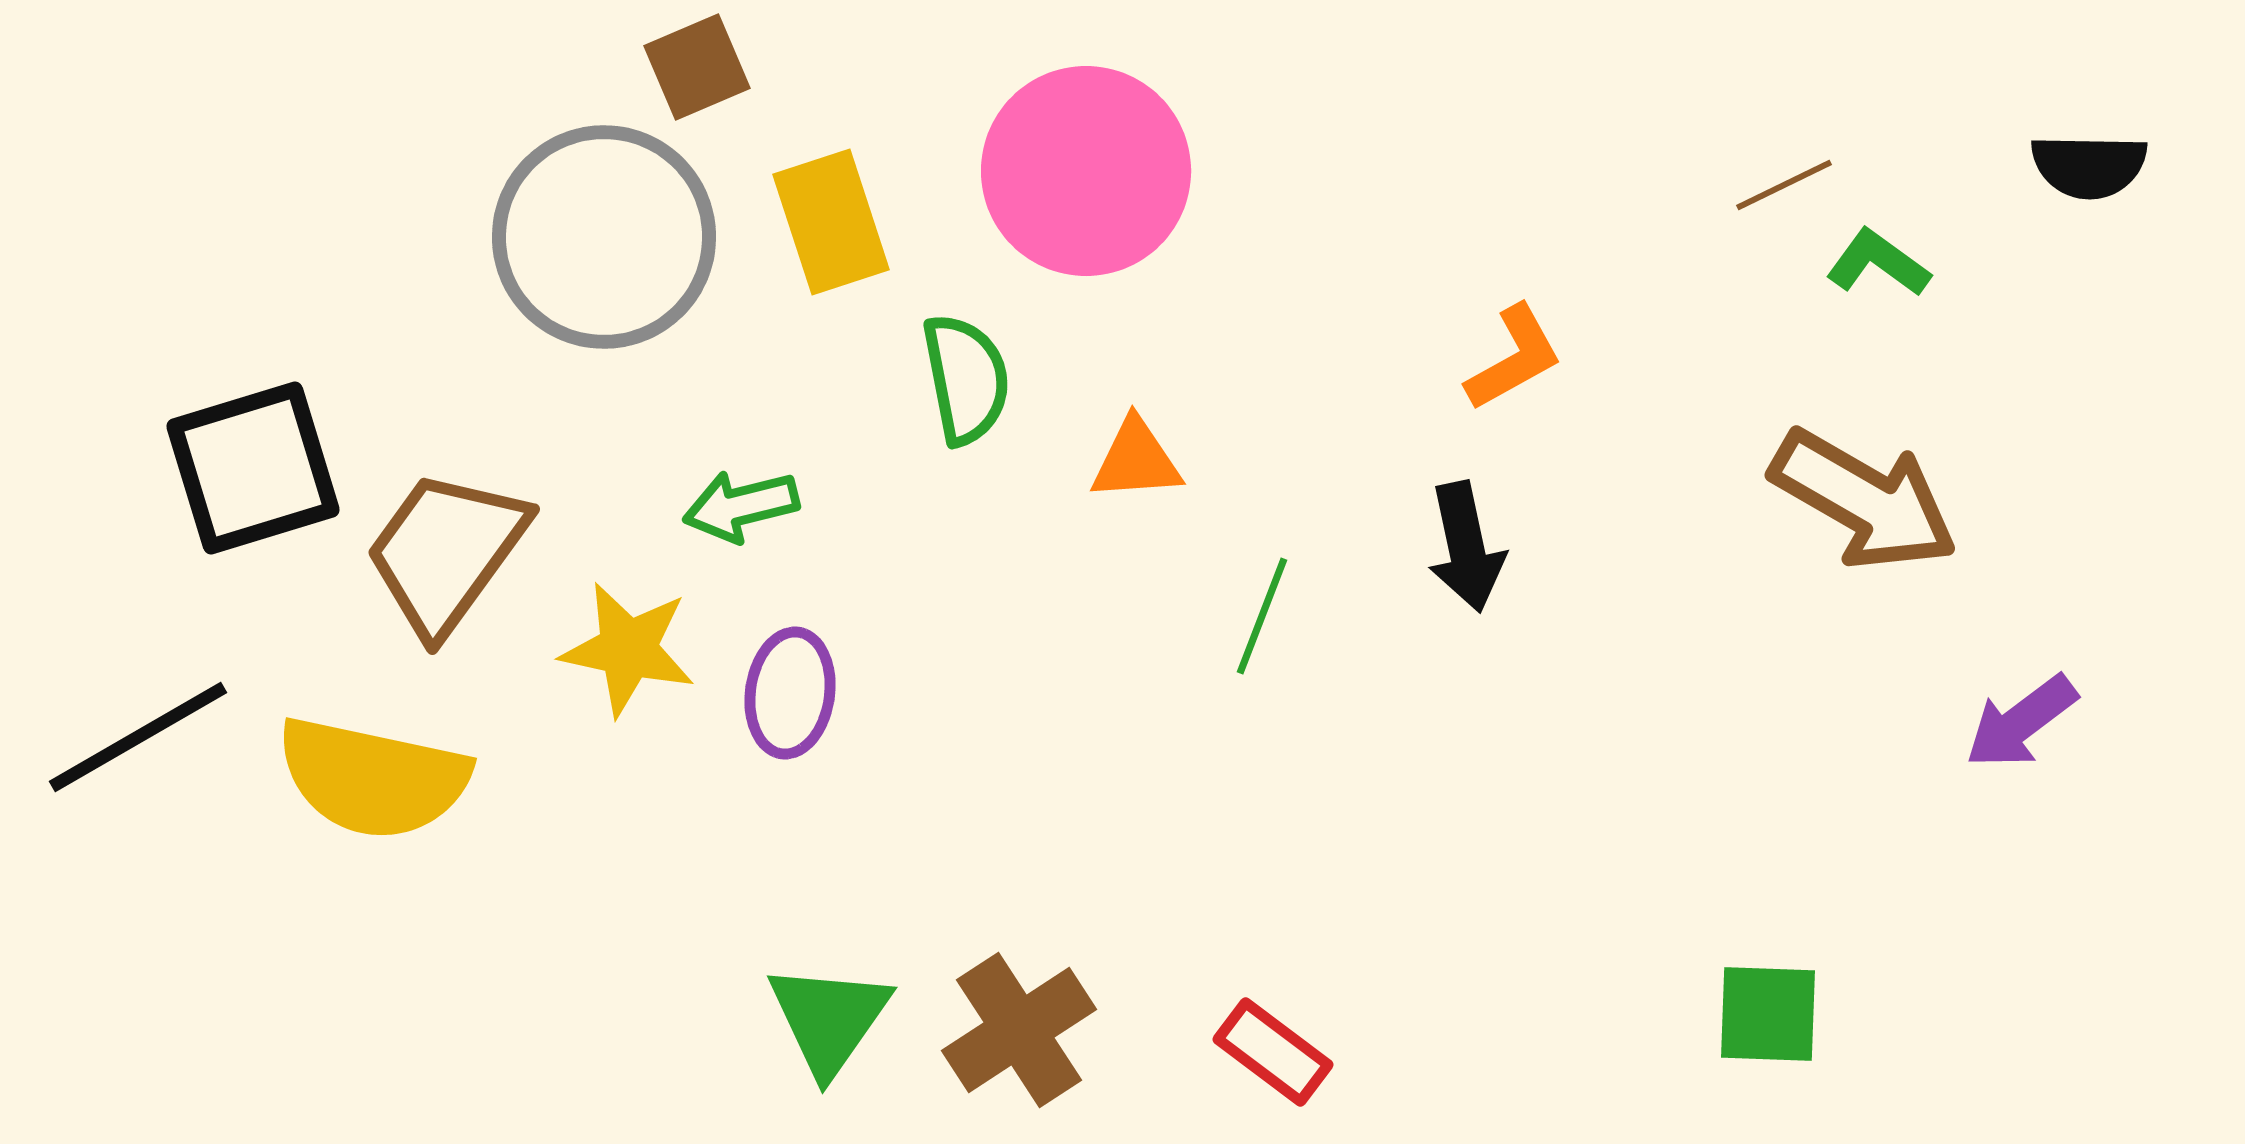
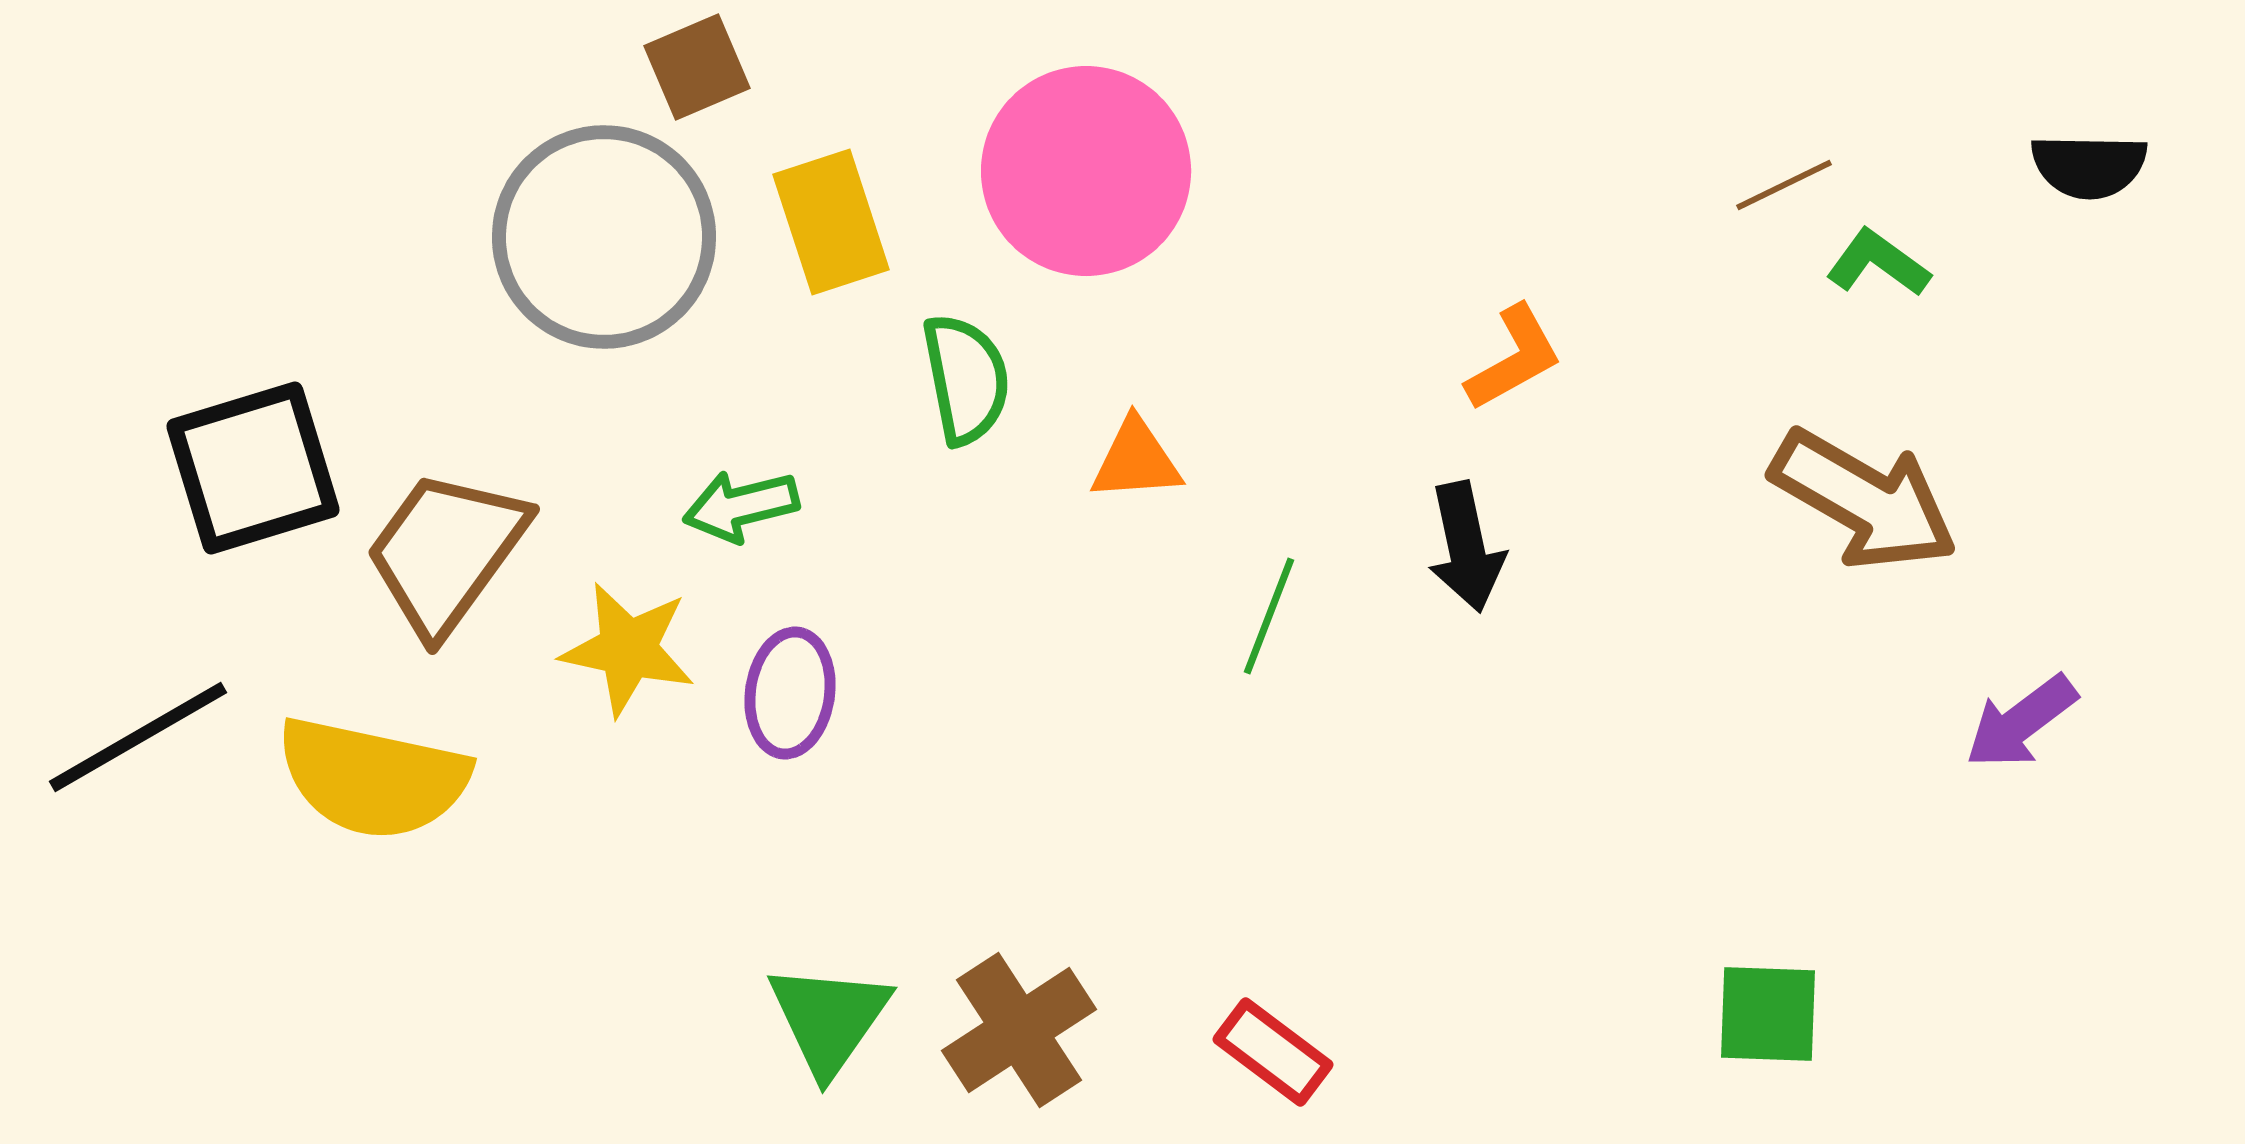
green line: moved 7 px right
